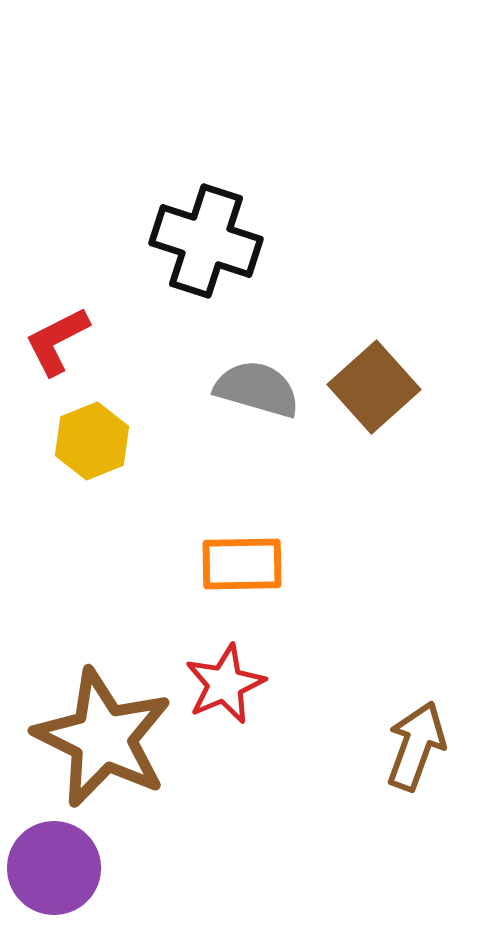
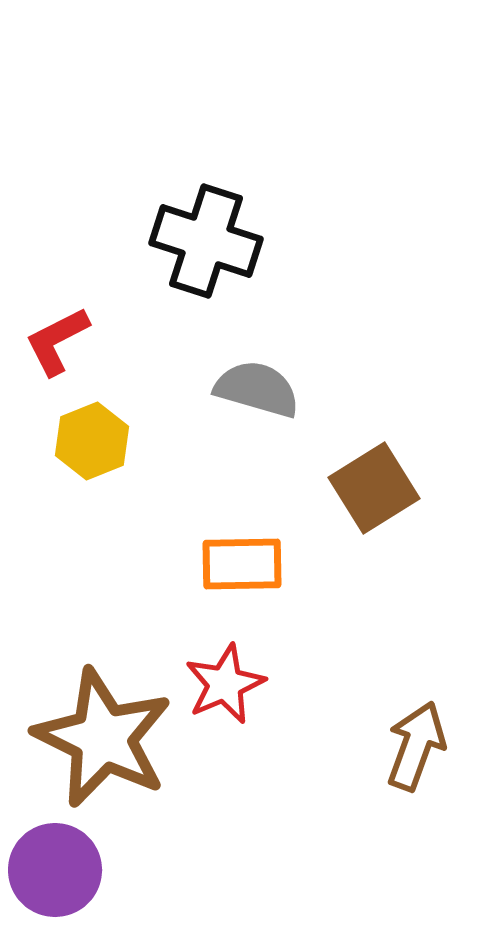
brown square: moved 101 px down; rotated 10 degrees clockwise
purple circle: moved 1 px right, 2 px down
